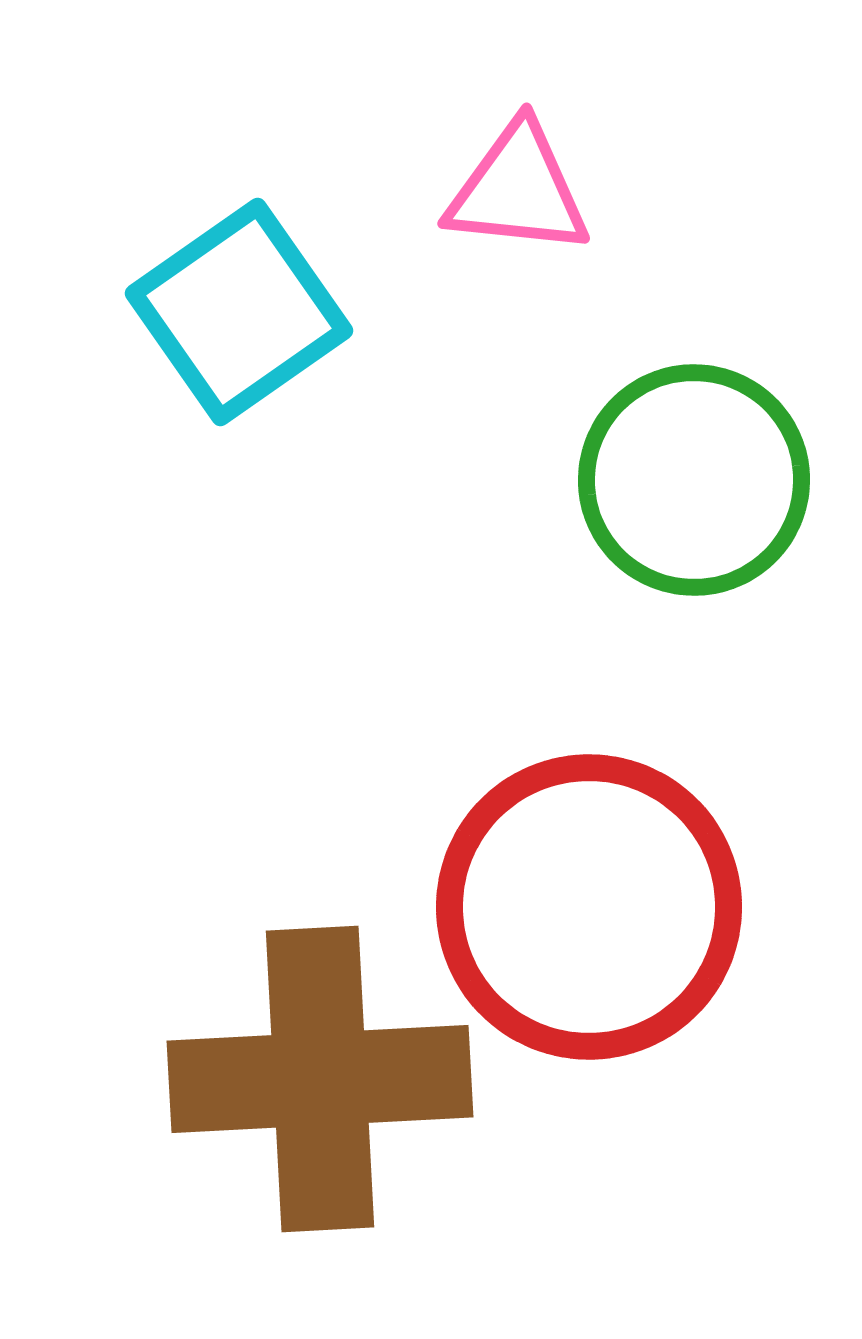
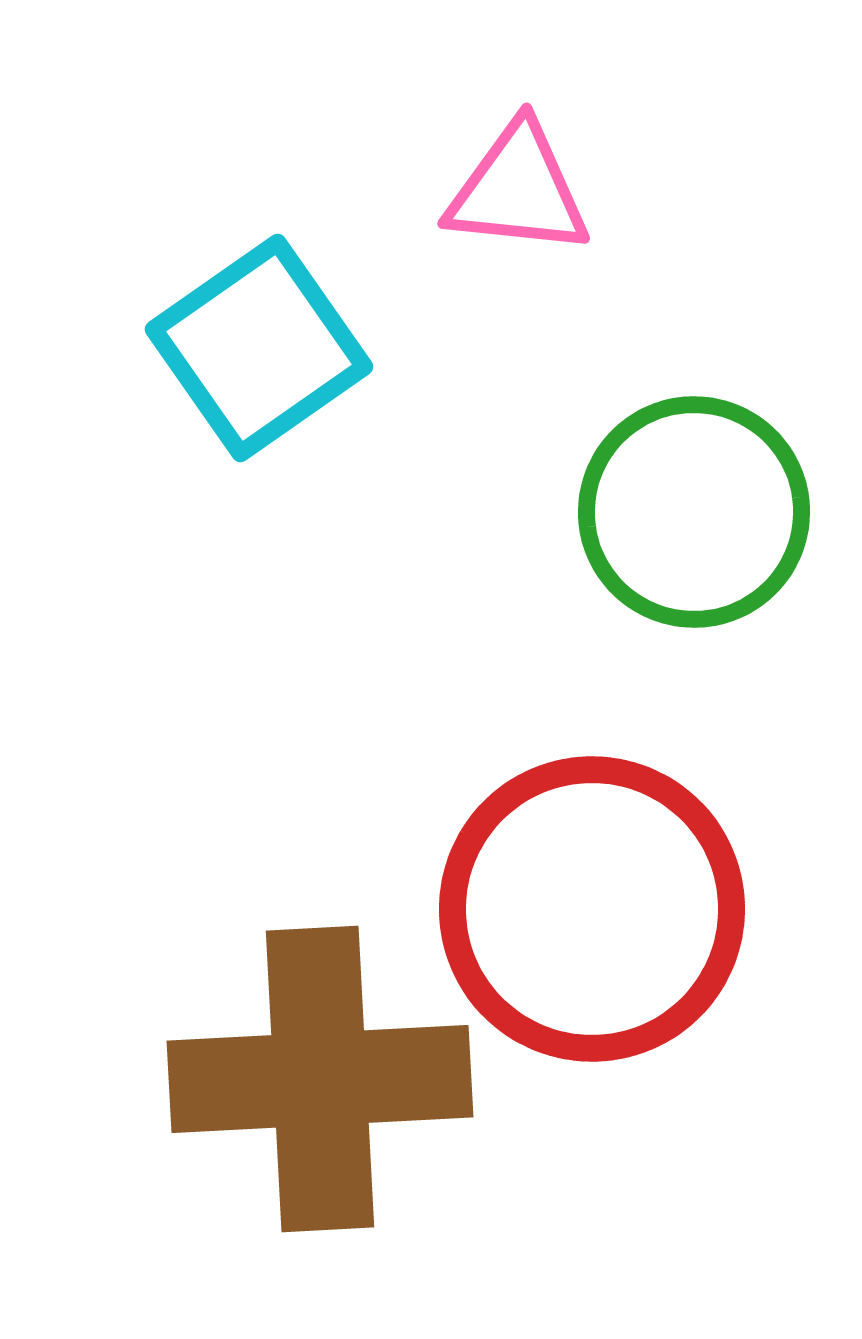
cyan square: moved 20 px right, 36 px down
green circle: moved 32 px down
red circle: moved 3 px right, 2 px down
